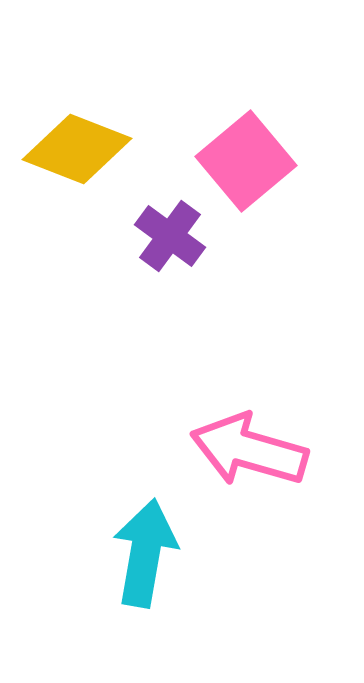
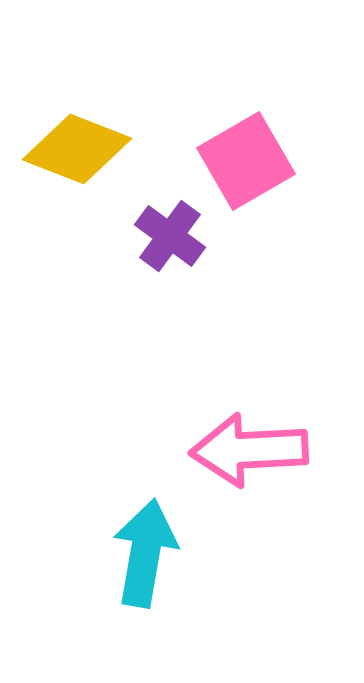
pink square: rotated 10 degrees clockwise
pink arrow: rotated 19 degrees counterclockwise
